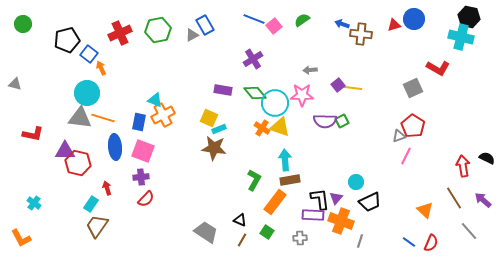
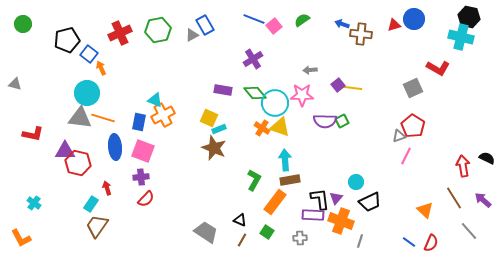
brown star at (214, 148): rotated 15 degrees clockwise
